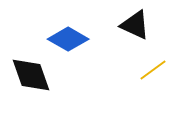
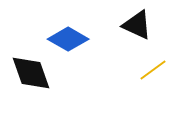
black triangle: moved 2 px right
black diamond: moved 2 px up
